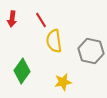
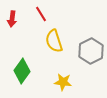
red line: moved 6 px up
yellow semicircle: rotated 10 degrees counterclockwise
gray hexagon: rotated 20 degrees clockwise
yellow star: rotated 18 degrees clockwise
